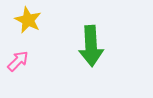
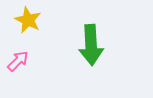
green arrow: moved 1 px up
